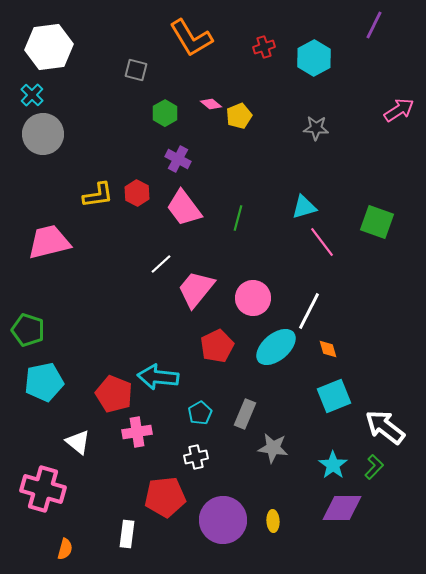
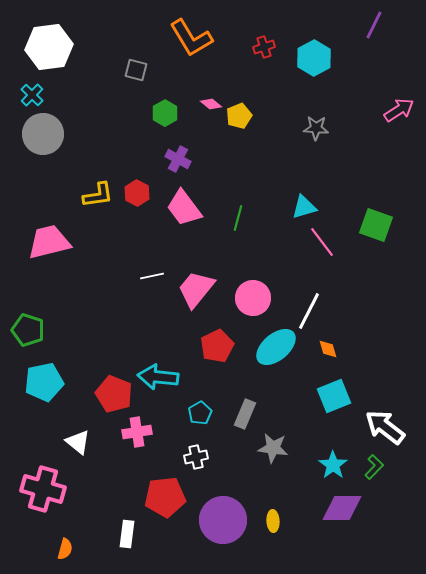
green square at (377, 222): moved 1 px left, 3 px down
white line at (161, 264): moved 9 px left, 12 px down; rotated 30 degrees clockwise
